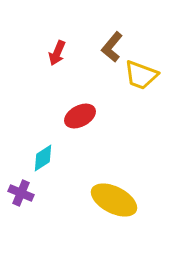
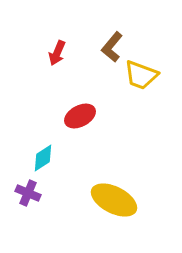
purple cross: moved 7 px right
